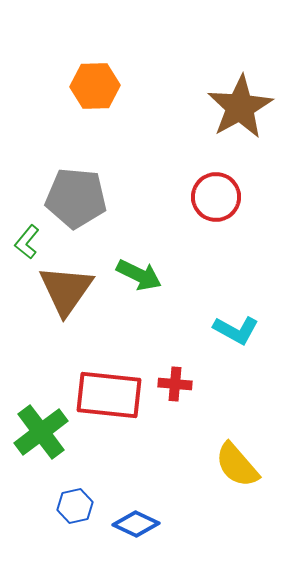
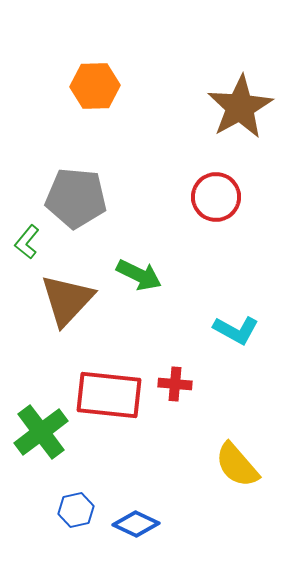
brown triangle: moved 1 px right, 10 px down; rotated 8 degrees clockwise
blue hexagon: moved 1 px right, 4 px down
